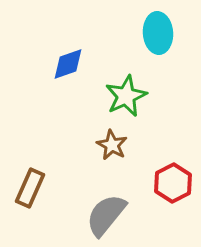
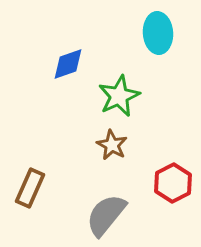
green star: moved 7 px left
